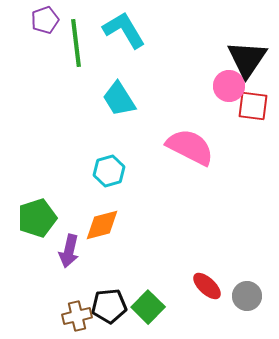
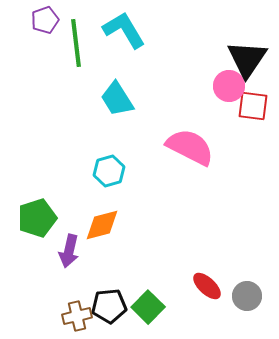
cyan trapezoid: moved 2 px left
